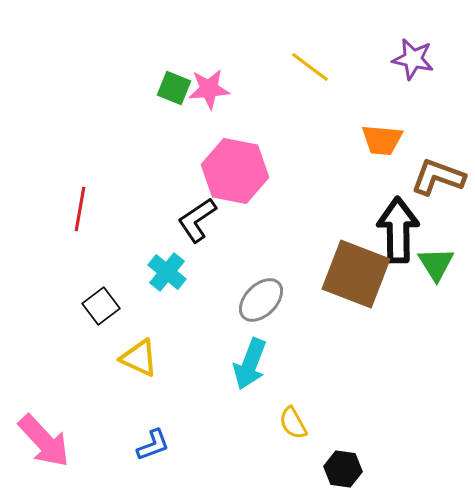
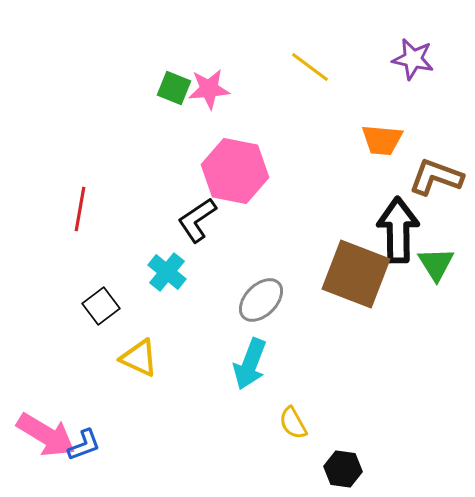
brown L-shape: moved 2 px left
pink arrow: moved 2 px right, 6 px up; rotated 16 degrees counterclockwise
blue L-shape: moved 69 px left
